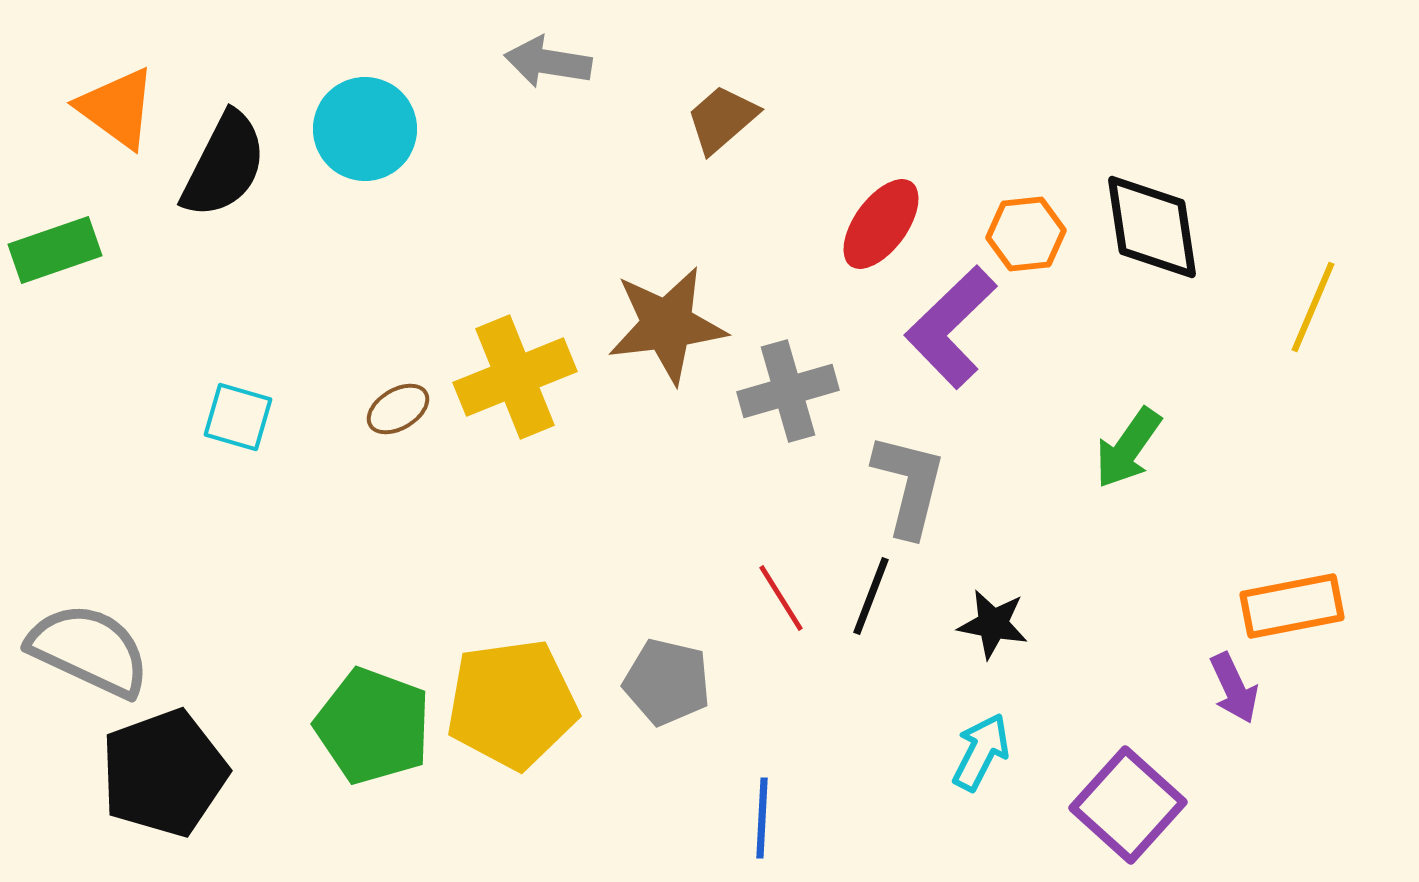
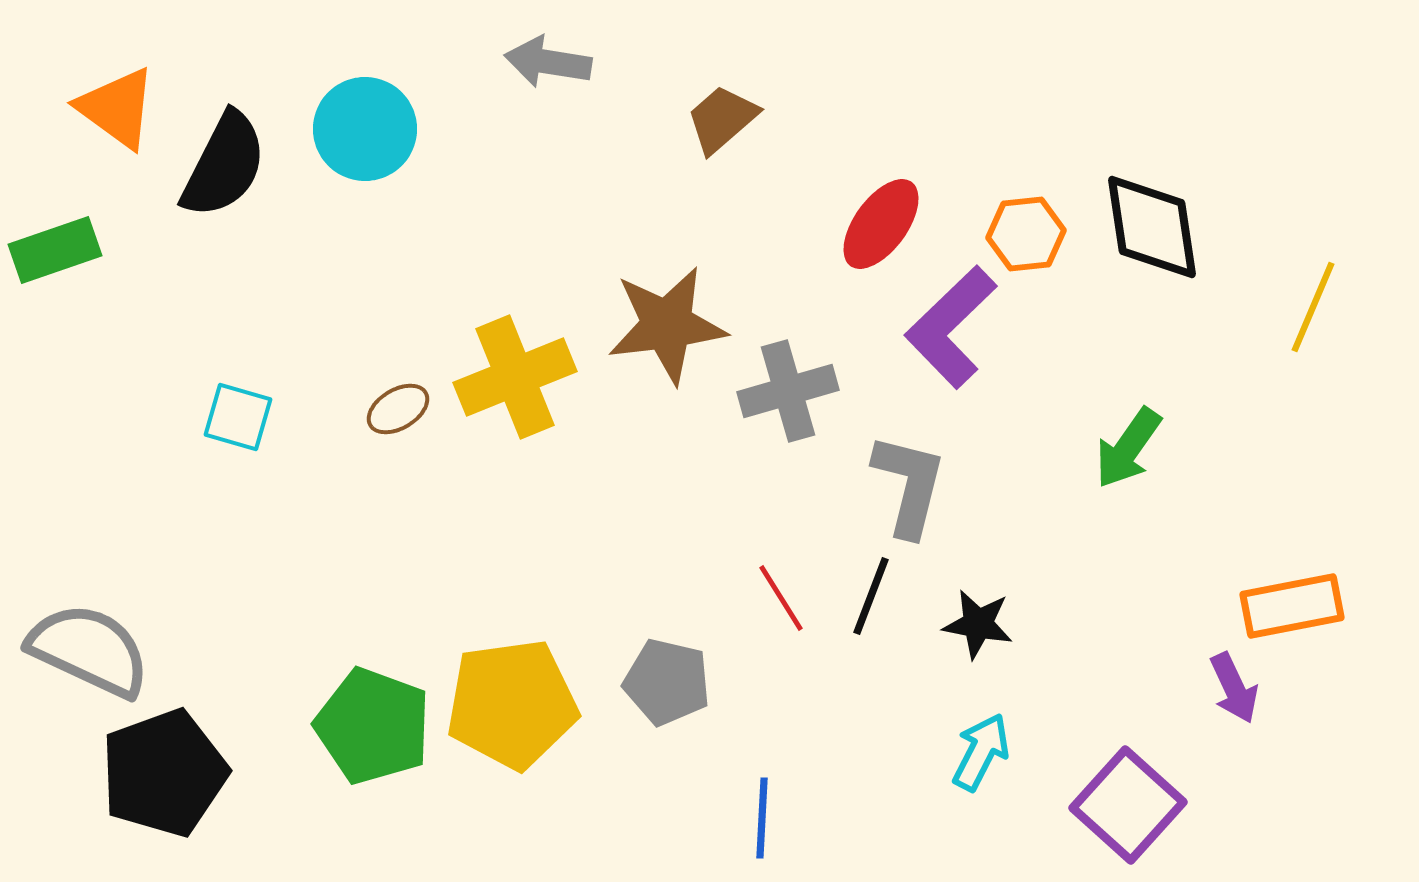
black star: moved 15 px left
